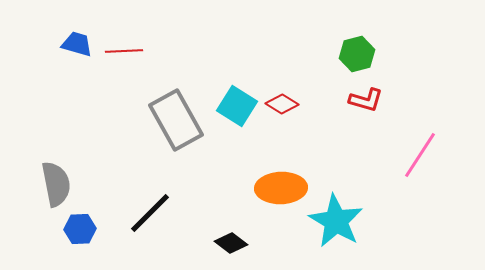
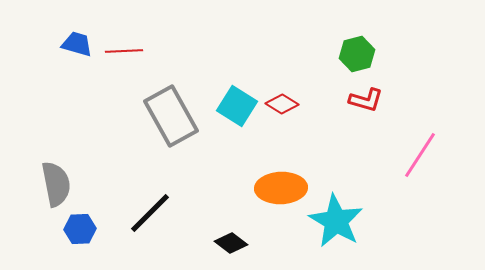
gray rectangle: moved 5 px left, 4 px up
